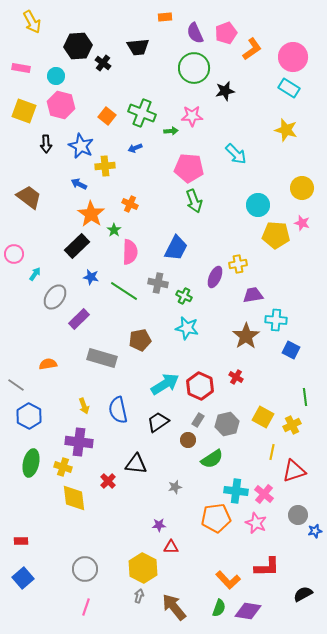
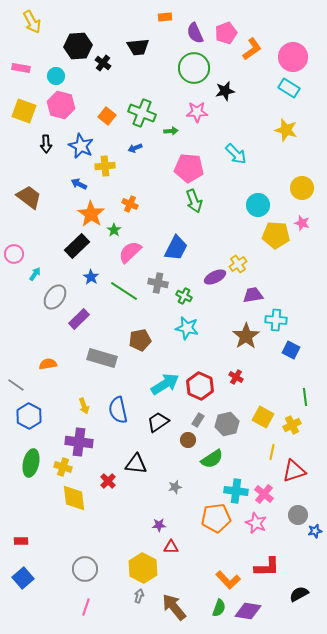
pink star at (192, 116): moved 5 px right, 4 px up
pink semicircle at (130, 252): rotated 135 degrees counterclockwise
yellow cross at (238, 264): rotated 24 degrees counterclockwise
blue star at (91, 277): rotated 21 degrees clockwise
purple ellipse at (215, 277): rotated 40 degrees clockwise
black semicircle at (303, 594): moved 4 px left
